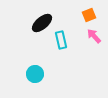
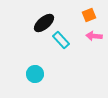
black ellipse: moved 2 px right
pink arrow: rotated 42 degrees counterclockwise
cyan rectangle: rotated 30 degrees counterclockwise
